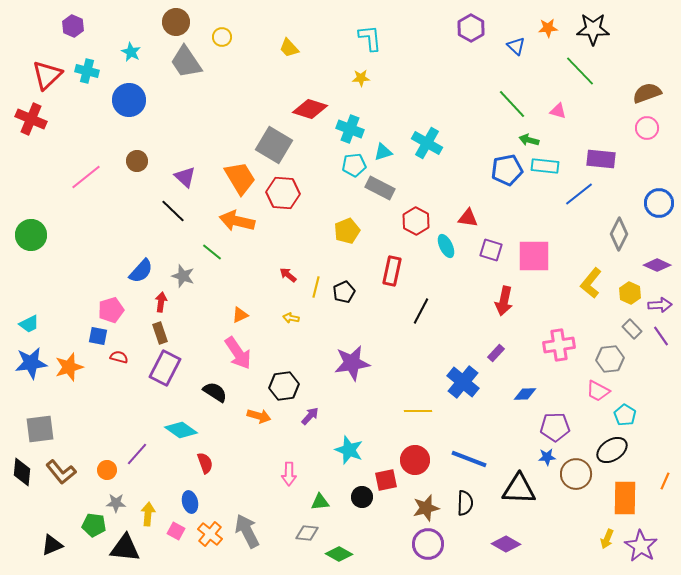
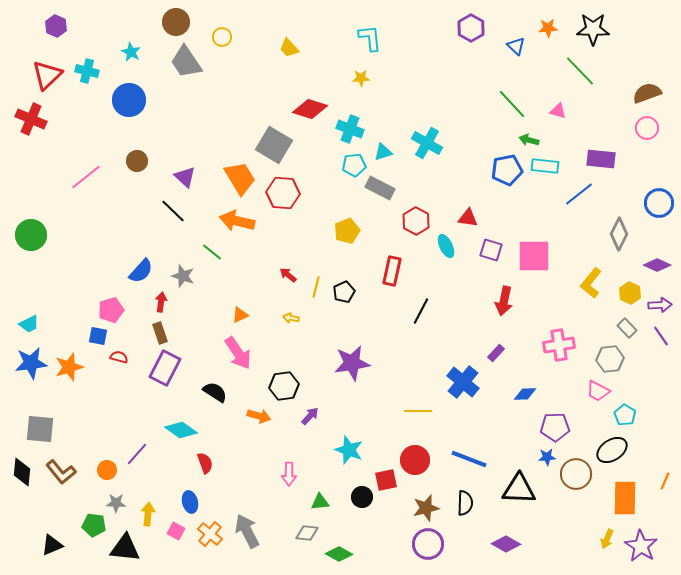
purple hexagon at (73, 26): moved 17 px left
gray rectangle at (632, 329): moved 5 px left, 1 px up
gray square at (40, 429): rotated 12 degrees clockwise
